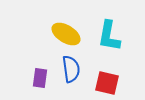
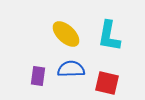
yellow ellipse: rotated 12 degrees clockwise
blue semicircle: rotated 84 degrees counterclockwise
purple rectangle: moved 2 px left, 2 px up
